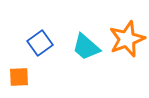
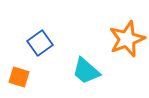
cyan trapezoid: moved 24 px down
orange square: rotated 20 degrees clockwise
